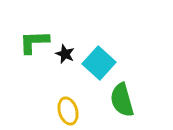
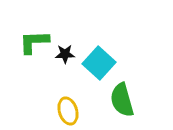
black star: rotated 24 degrees counterclockwise
